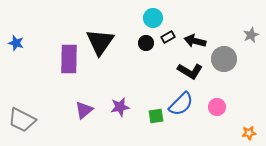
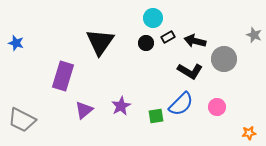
gray star: moved 3 px right; rotated 28 degrees counterclockwise
purple rectangle: moved 6 px left, 17 px down; rotated 16 degrees clockwise
purple star: moved 1 px right, 1 px up; rotated 18 degrees counterclockwise
